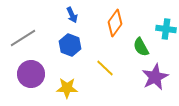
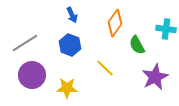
gray line: moved 2 px right, 5 px down
green semicircle: moved 4 px left, 2 px up
purple circle: moved 1 px right, 1 px down
